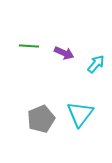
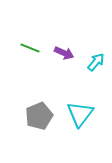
green line: moved 1 px right, 2 px down; rotated 18 degrees clockwise
cyan arrow: moved 2 px up
gray pentagon: moved 2 px left, 3 px up
